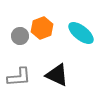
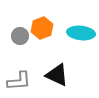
cyan ellipse: rotated 32 degrees counterclockwise
gray L-shape: moved 4 px down
